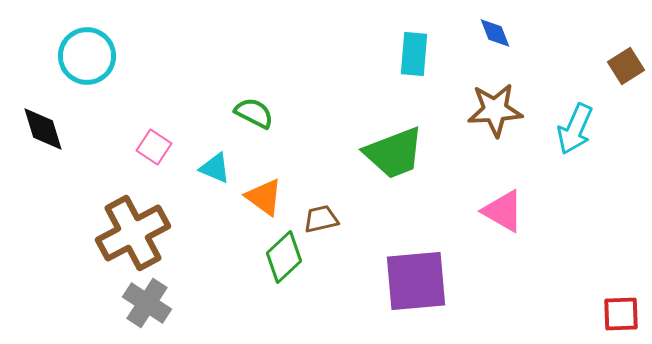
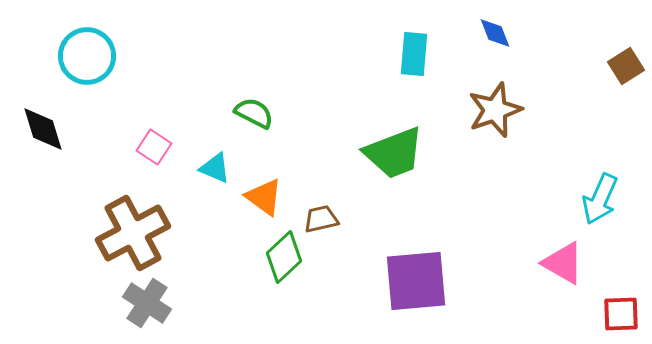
brown star: rotated 16 degrees counterclockwise
cyan arrow: moved 25 px right, 70 px down
pink triangle: moved 60 px right, 52 px down
